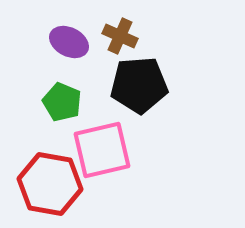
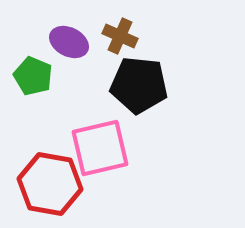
black pentagon: rotated 10 degrees clockwise
green pentagon: moved 29 px left, 26 px up
pink square: moved 2 px left, 2 px up
